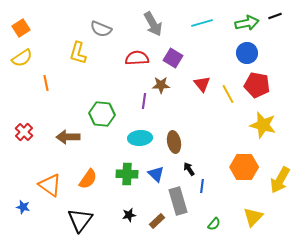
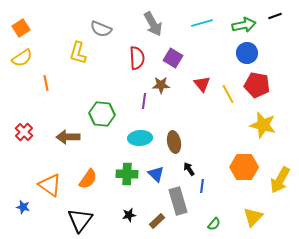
green arrow: moved 3 px left, 2 px down
red semicircle: rotated 90 degrees clockwise
